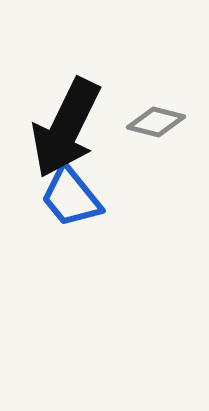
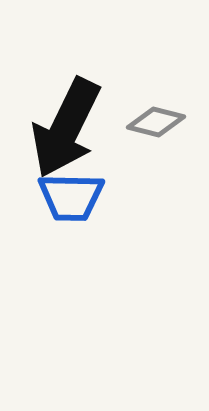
blue trapezoid: rotated 50 degrees counterclockwise
